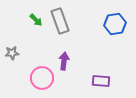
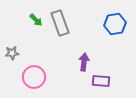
gray rectangle: moved 2 px down
purple arrow: moved 20 px right, 1 px down
pink circle: moved 8 px left, 1 px up
